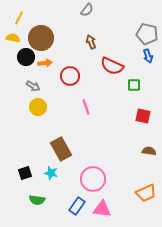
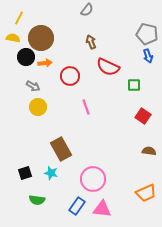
red semicircle: moved 4 px left, 1 px down
red square: rotated 21 degrees clockwise
